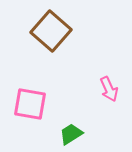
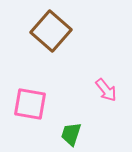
pink arrow: moved 3 px left, 1 px down; rotated 15 degrees counterclockwise
green trapezoid: rotated 40 degrees counterclockwise
